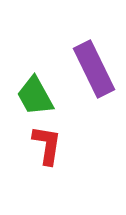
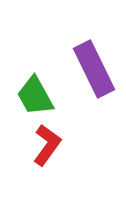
red L-shape: rotated 27 degrees clockwise
